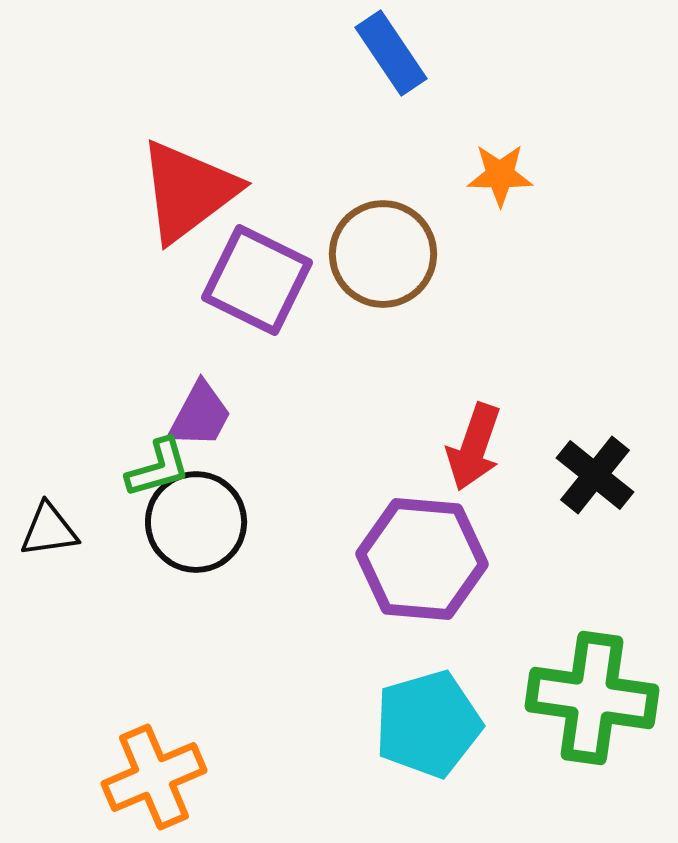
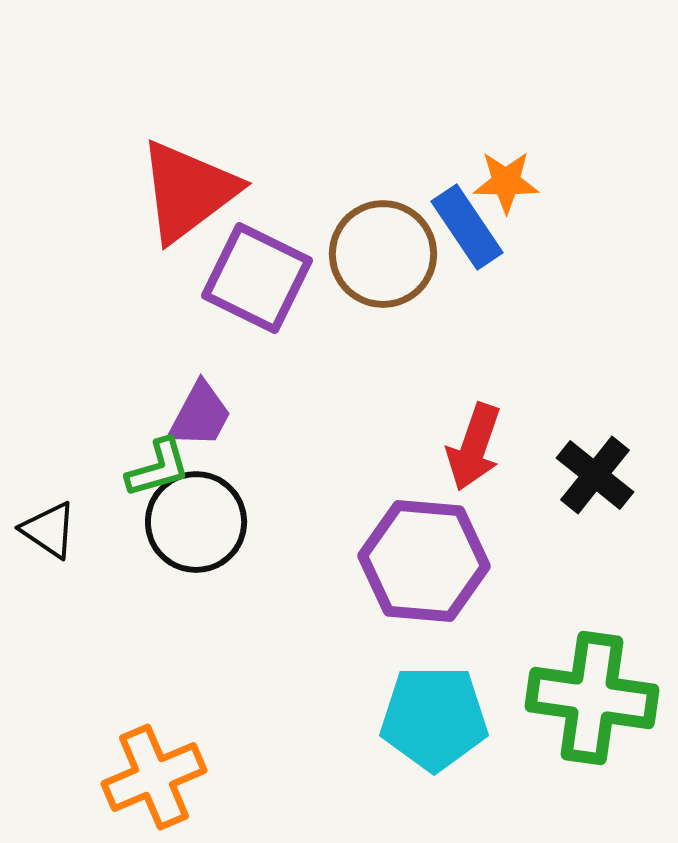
blue rectangle: moved 76 px right, 174 px down
orange star: moved 6 px right, 7 px down
purple square: moved 2 px up
black triangle: rotated 42 degrees clockwise
purple hexagon: moved 2 px right, 2 px down
cyan pentagon: moved 6 px right, 6 px up; rotated 16 degrees clockwise
